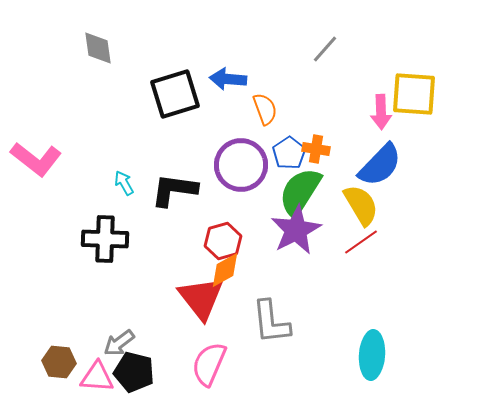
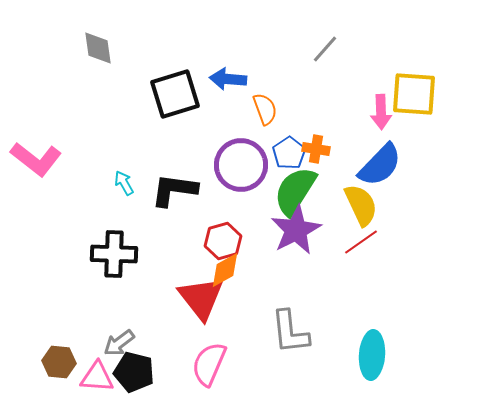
green semicircle: moved 5 px left, 1 px up
yellow semicircle: rotated 6 degrees clockwise
black cross: moved 9 px right, 15 px down
gray L-shape: moved 19 px right, 10 px down
